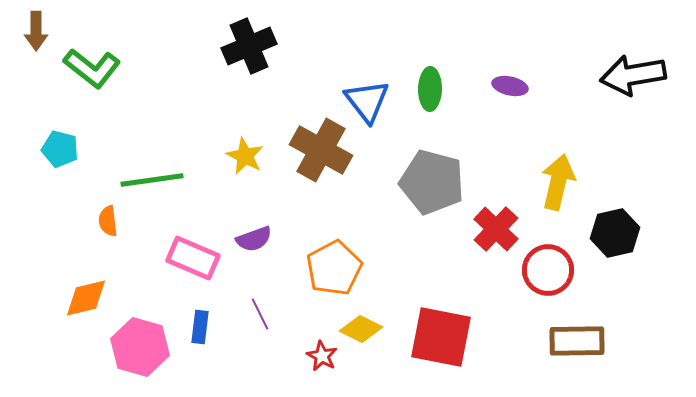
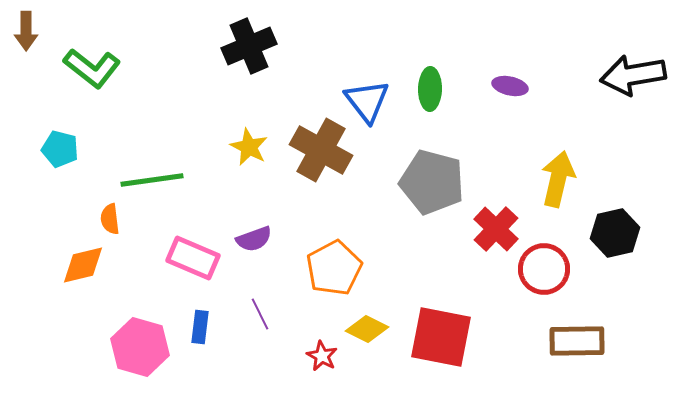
brown arrow: moved 10 px left
yellow star: moved 4 px right, 9 px up
yellow arrow: moved 3 px up
orange semicircle: moved 2 px right, 2 px up
red circle: moved 4 px left, 1 px up
orange diamond: moved 3 px left, 33 px up
yellow diamond: moved 6 px right
